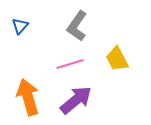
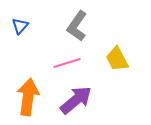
pink line: moved 3 px left, 1 px up
orange arrow: rotated 24 degrees clockwise
